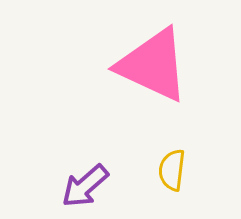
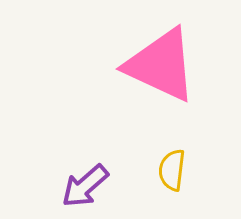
pink triangle: moved 8 px right
